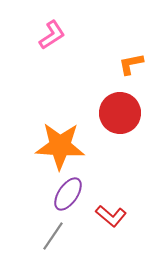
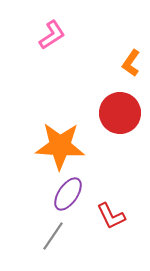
orange L-shape: moved 1 px up; rotated 44 degrees counterclockwise
red L-shape: rotated 24 degrees clockwise
